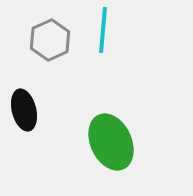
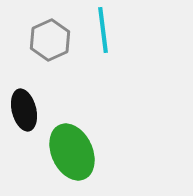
cyan line: rotated 12 degrees counterclockwise
green ellipse: moved 39 px left, 10 px down
